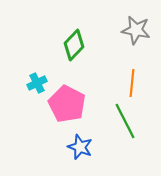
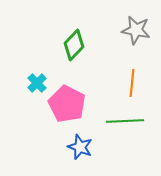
cyan cross: rotated 18 degrees counterclockwise
green line: rotated 66 degrees counterclockwise
